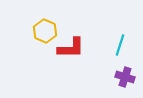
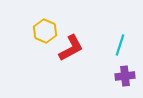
red L-shape: rotated 28 degrees counterclockwise
purple cross: moved 1 px up; rotated 24 degrees counterclockwise
